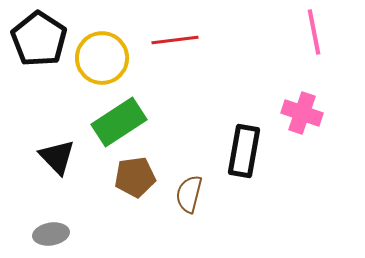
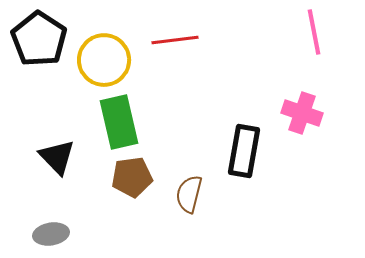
yellow circle: moved 2 px right, 2 px down
green rectangle: rotated 70 degrees counterclockwise
brown pentagon: moved 3 px left
